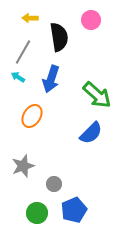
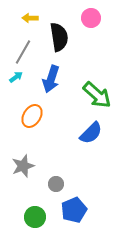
pink circle: moved 2 px up
cyan arrow: moved 2 px left; rotated 112 degrees clockwise
gray circle: moved 2 px right
green circle: moved 2 px left, 4 px down
